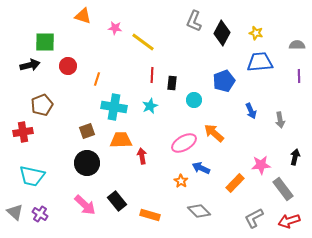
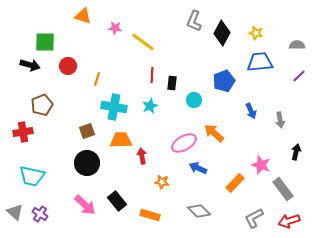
black arrow at (30, 65): rotated 30 degrees clockwise
purple line at (299, 76): rotated 48 degrees clockwise
black arrow at (295, 157): moved 1 px right, 5 px up
pink star at (261, 165): rotated 24 degrees clockwise
blue arrow at (201, 168): moved 3 px left
orange star at (181, 181): moved 19 px left, 1 px down; rotated 24 degrees counterclockwise
